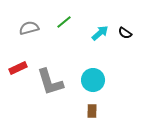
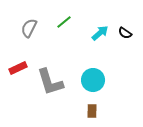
gray semicircle: rotated 48 degrees counterclockwise
